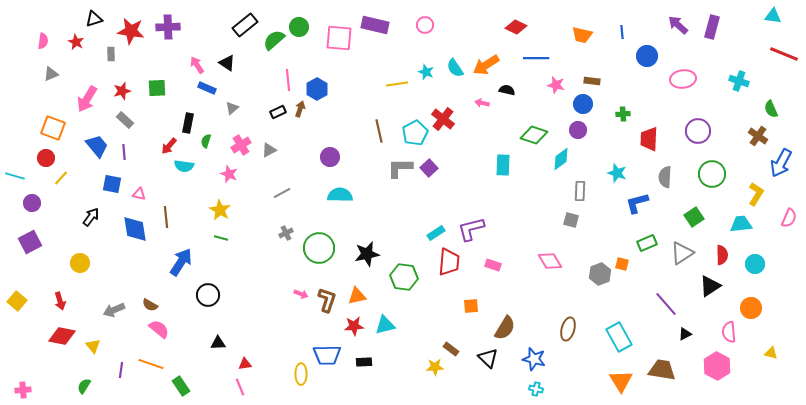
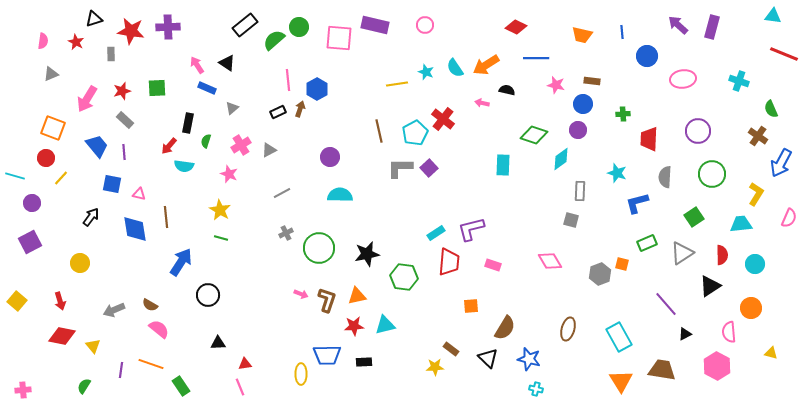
blue star at (534, 359): moved 5 px left
